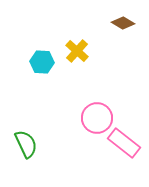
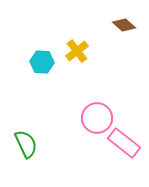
brown diamond: moved 1 px right, 2 px down; rotated 10 degrees clockwise
yellow cross: rotated 10 degrees clockwise
